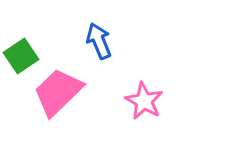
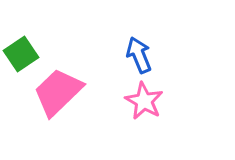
blue arrow: moved 40 px right, 14 px down
green square: moved 2 px up
